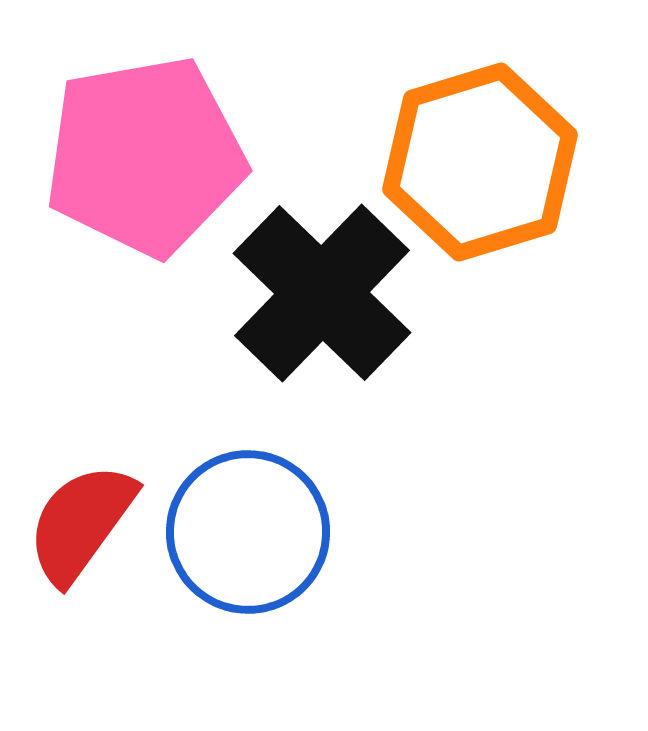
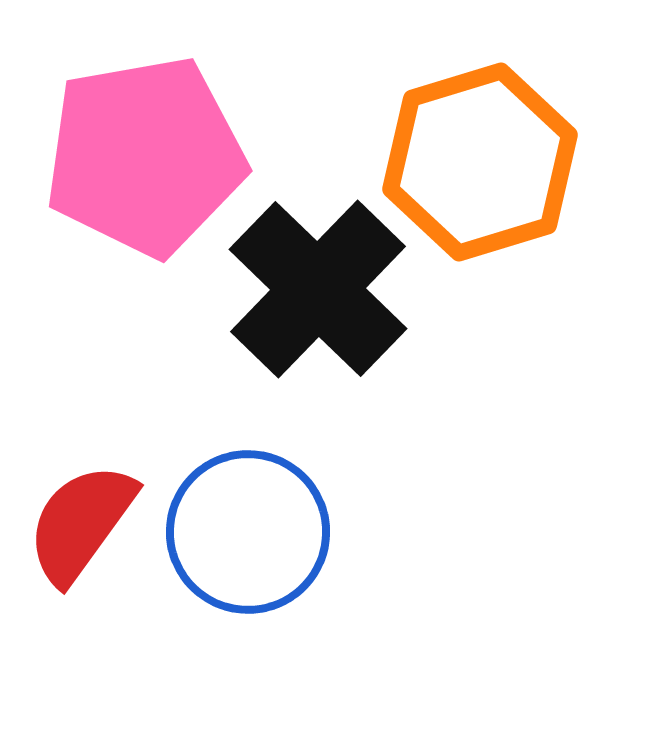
black cross: moved 4 px left, 4 px up
